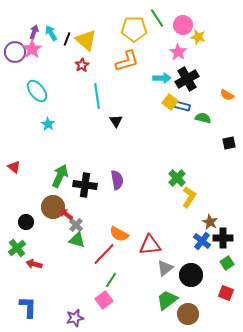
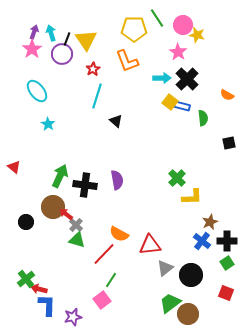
cyan arrow at (51, 33): rotated 14 degrees clockwise
yellow star at (198, 37): moved 1 px left, 2 px up
yellow triangle at (86, 40): rotated 15 degrees clockwise
purple circle at (15, 52): moved 47 px right, 2 px down
orange L-shape at (127, 61): rotated 85 degrees clockwise
red star at (82, 65): moved 11 px right, 4 px down
black cross at (187, 79): rotated 15 degrees counterclockwise
cyan line at (97, 96): rotated 25 degrees clockwise
green semicircle at (203, 118): rotated 70 degrees clockwise
black triangle at (116, 121): rotated 16 degrees counterclockwise
yellow L-shape at (189, 197): moved 3 px right; rotated 55 degrees clockwise
brown star at (210, 222): rotated 21 degrees clockwise
black cross at (223, 238): moved 4 px right, 3 px down
green cross at (17, 248): moved 9 px right, 31 px down
red arrow at (34, 264): moved 5 px right, 25 px down
pink square at (104, 300): moved 2 px left
green trapezoid at (167, 300): moved 3 px right, 3 px down
blue L-shape at (28, 307): moved 19 px right, 2 px up
purple star at (75, 318): moved 2 px left, 1 px up
